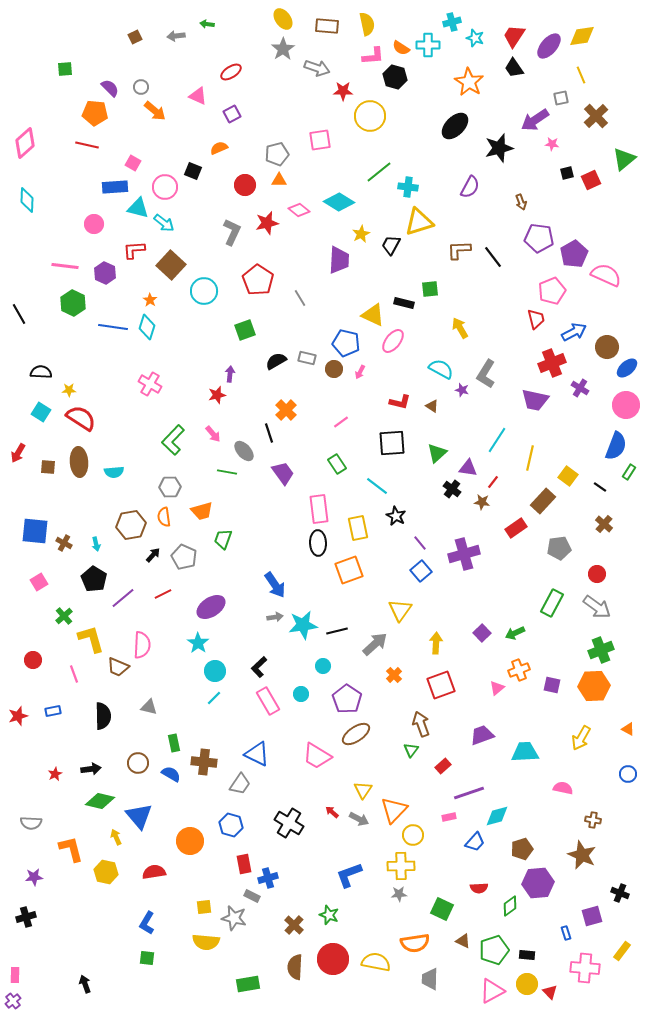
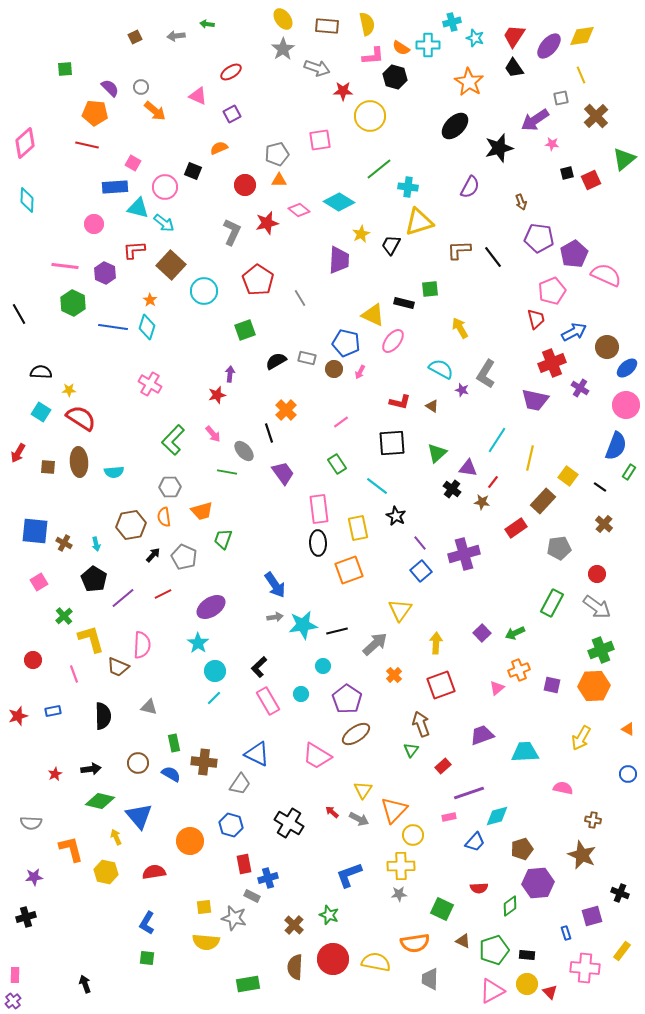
green line at (379, 172): moved 3 px up
